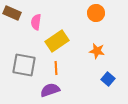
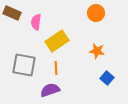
blue square: moved 1 px left, 1 px up
